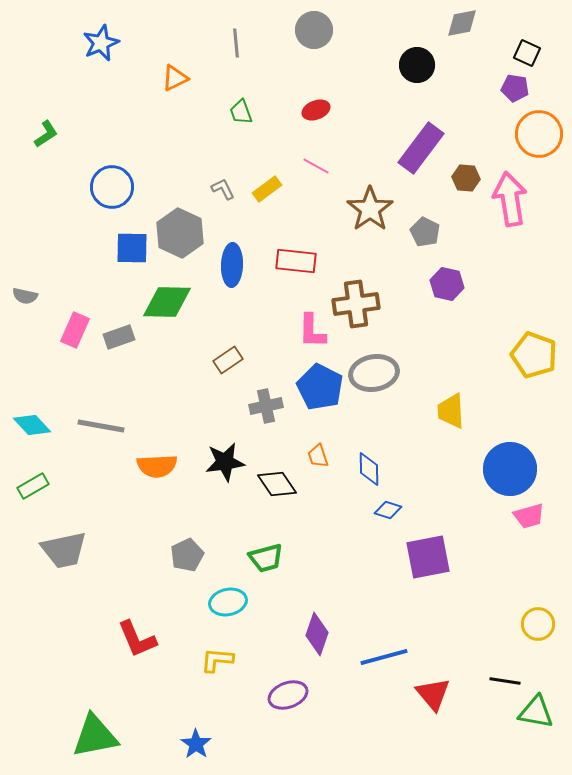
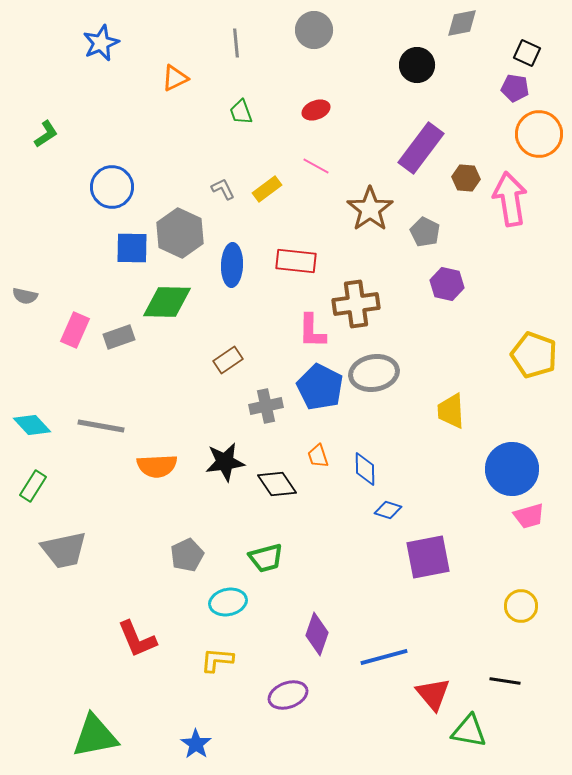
blue diamond at (369, 469): moved 4 px left
blue circle at (510, 469): moved 2 px right
green rectangle at (33, 486): rotated 28 degrees counterclockwise
yellow circle at (538, 624): moved 17 px left, 18 px up
green triangle at (536, 712): moved 67 px left, 19 px down
